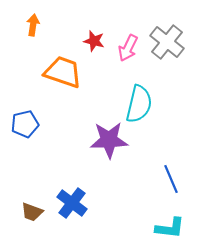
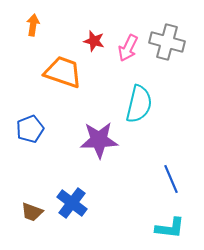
gray cross: rotated 24 degrees counterclockwise
blue pentagon: moved 5 px right, 5 px down; rotated 8 degrees counterclockwise
purple star: moved 10 px left
